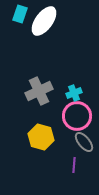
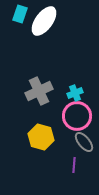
cyan cross: moved 1 px right
